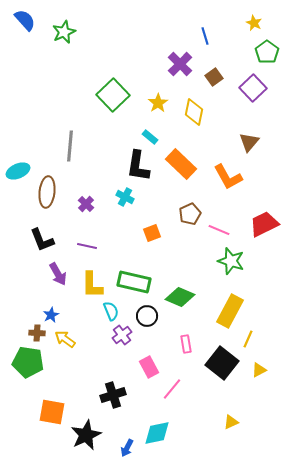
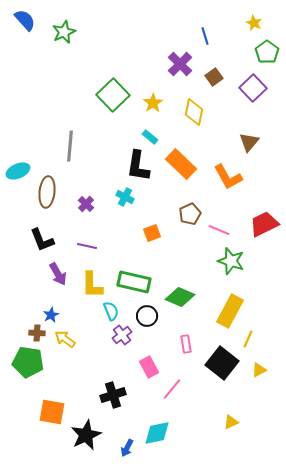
yellow star at (158, 103): moved 5 px left
